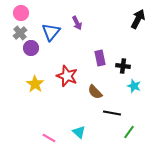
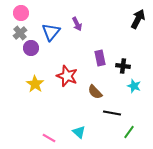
purple arrow: moved 1 px down
